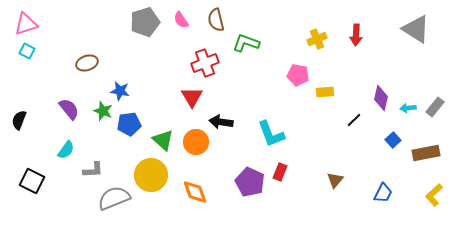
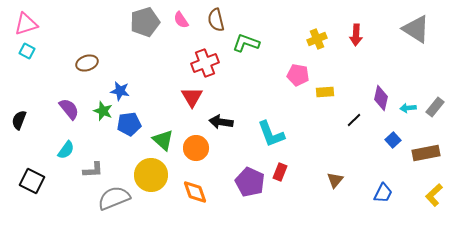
orange circle: moved 6 px down
